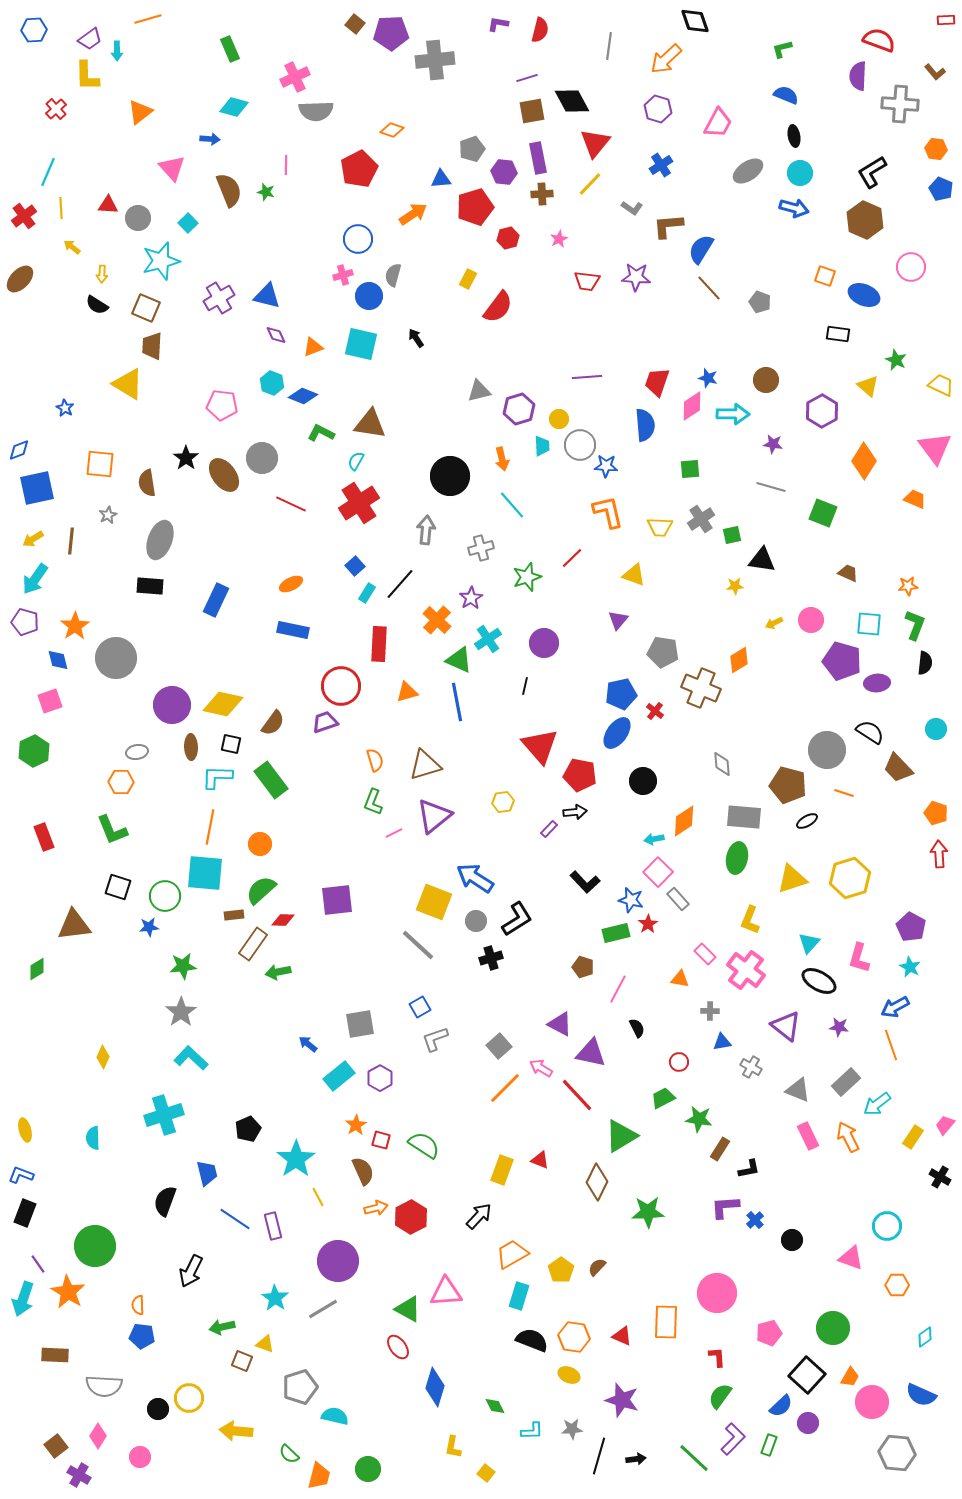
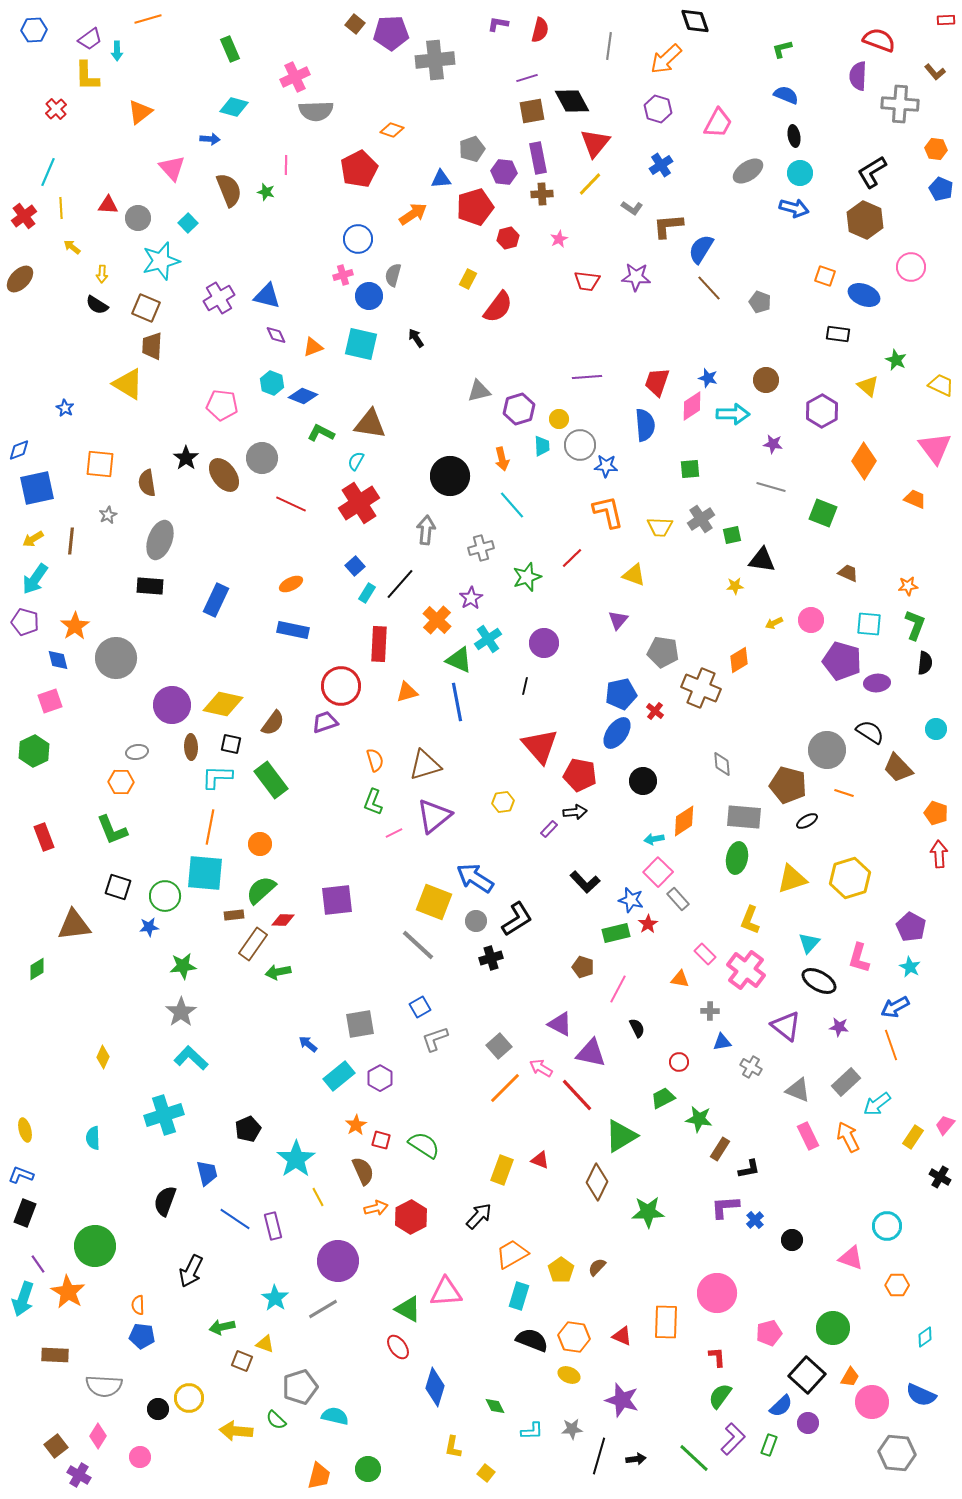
green semicircle at (289, 1454): moved 13 px left, 34 px up
